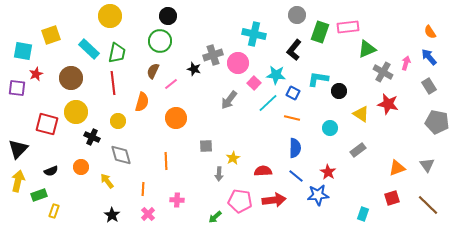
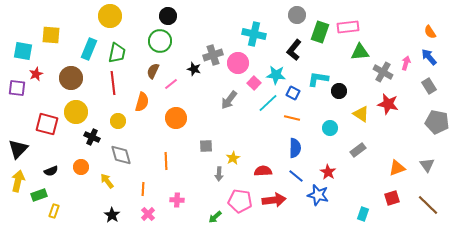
yellow square at (51, 35): rotated 24 degrees clockwise
cyan rectangle at (89, 49): rotated 70 degrees clockwise
green triangle at (367, 49): moved 7 px left, 3 px down; rotated 18 degrees clockwise
blue star at (318, 195): rotated 20 degrees clockwise
